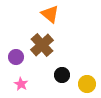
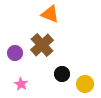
orange triangle: rotated 18 degrees counterclockwise
purple circle: moved 1 px left, 4 px up
black circle: moved 1 px up
yellow circle: moved 2 px left
